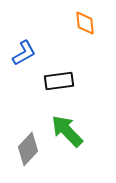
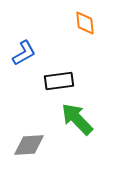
green arrow: moved 10 px right, 12 px up
gray diamond: moved 1 px right, 4 px up; rotated 44 degrees clockwise
